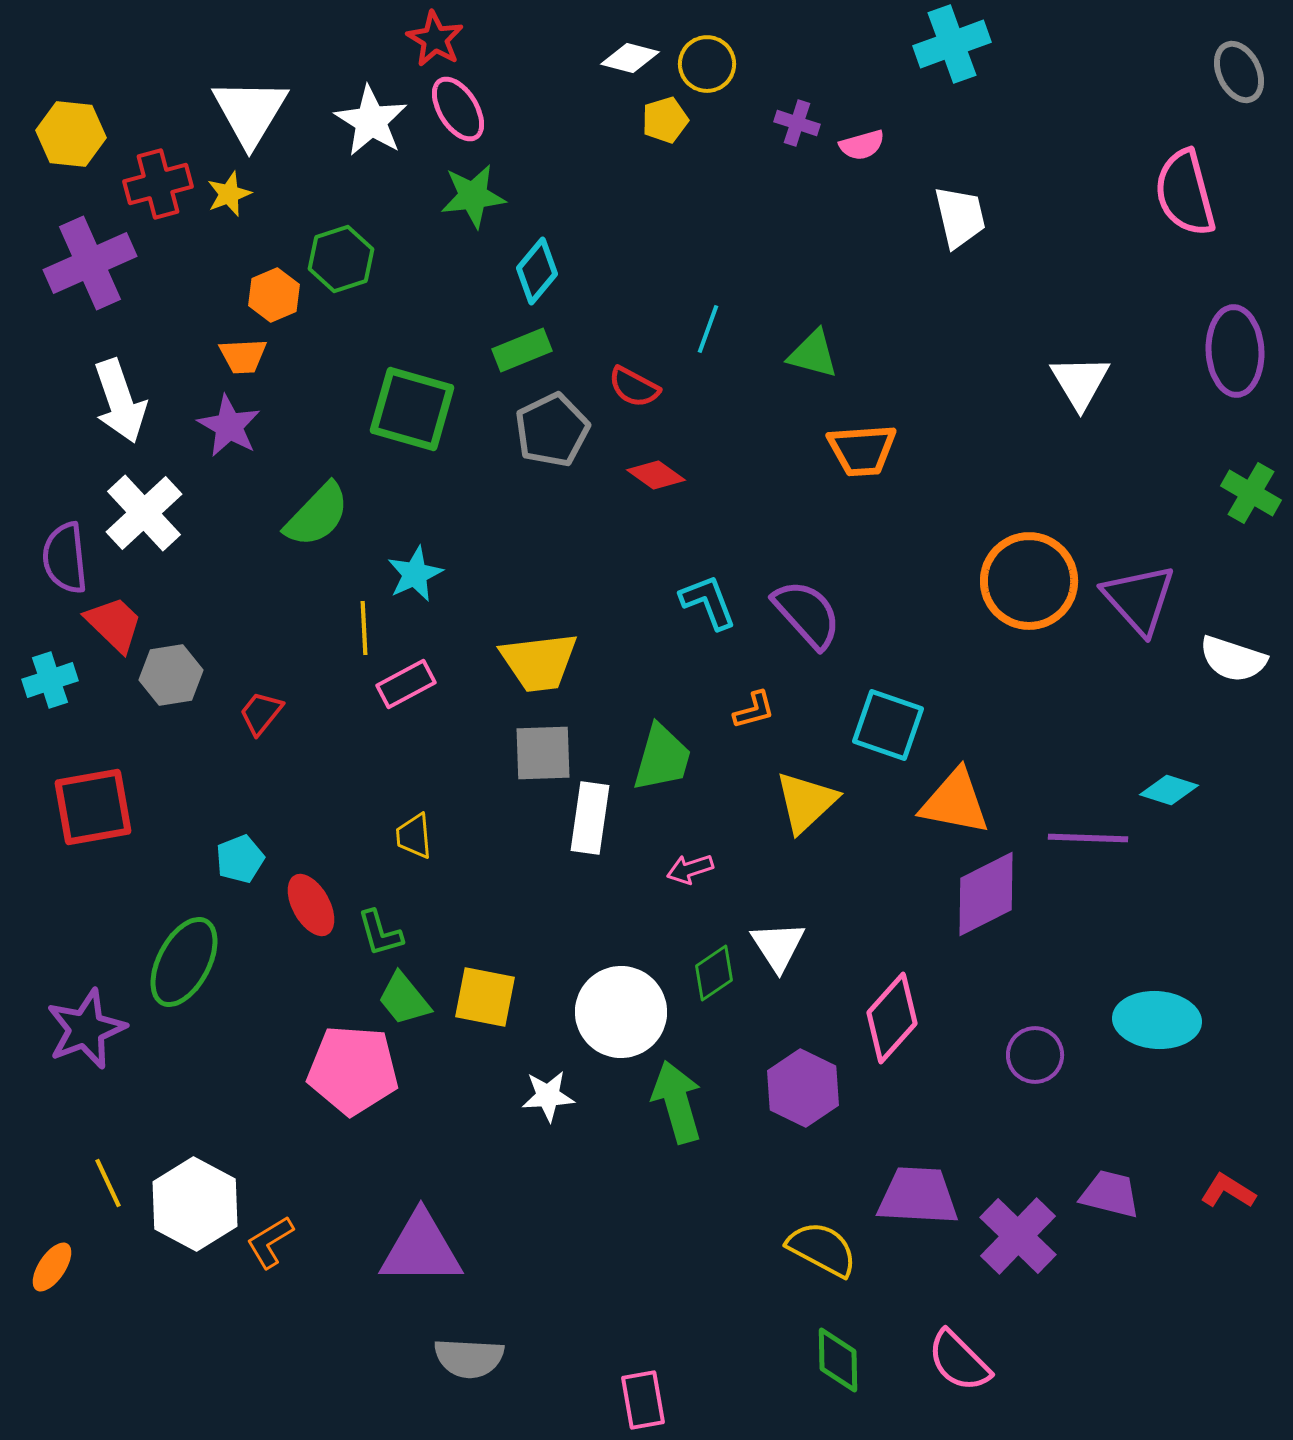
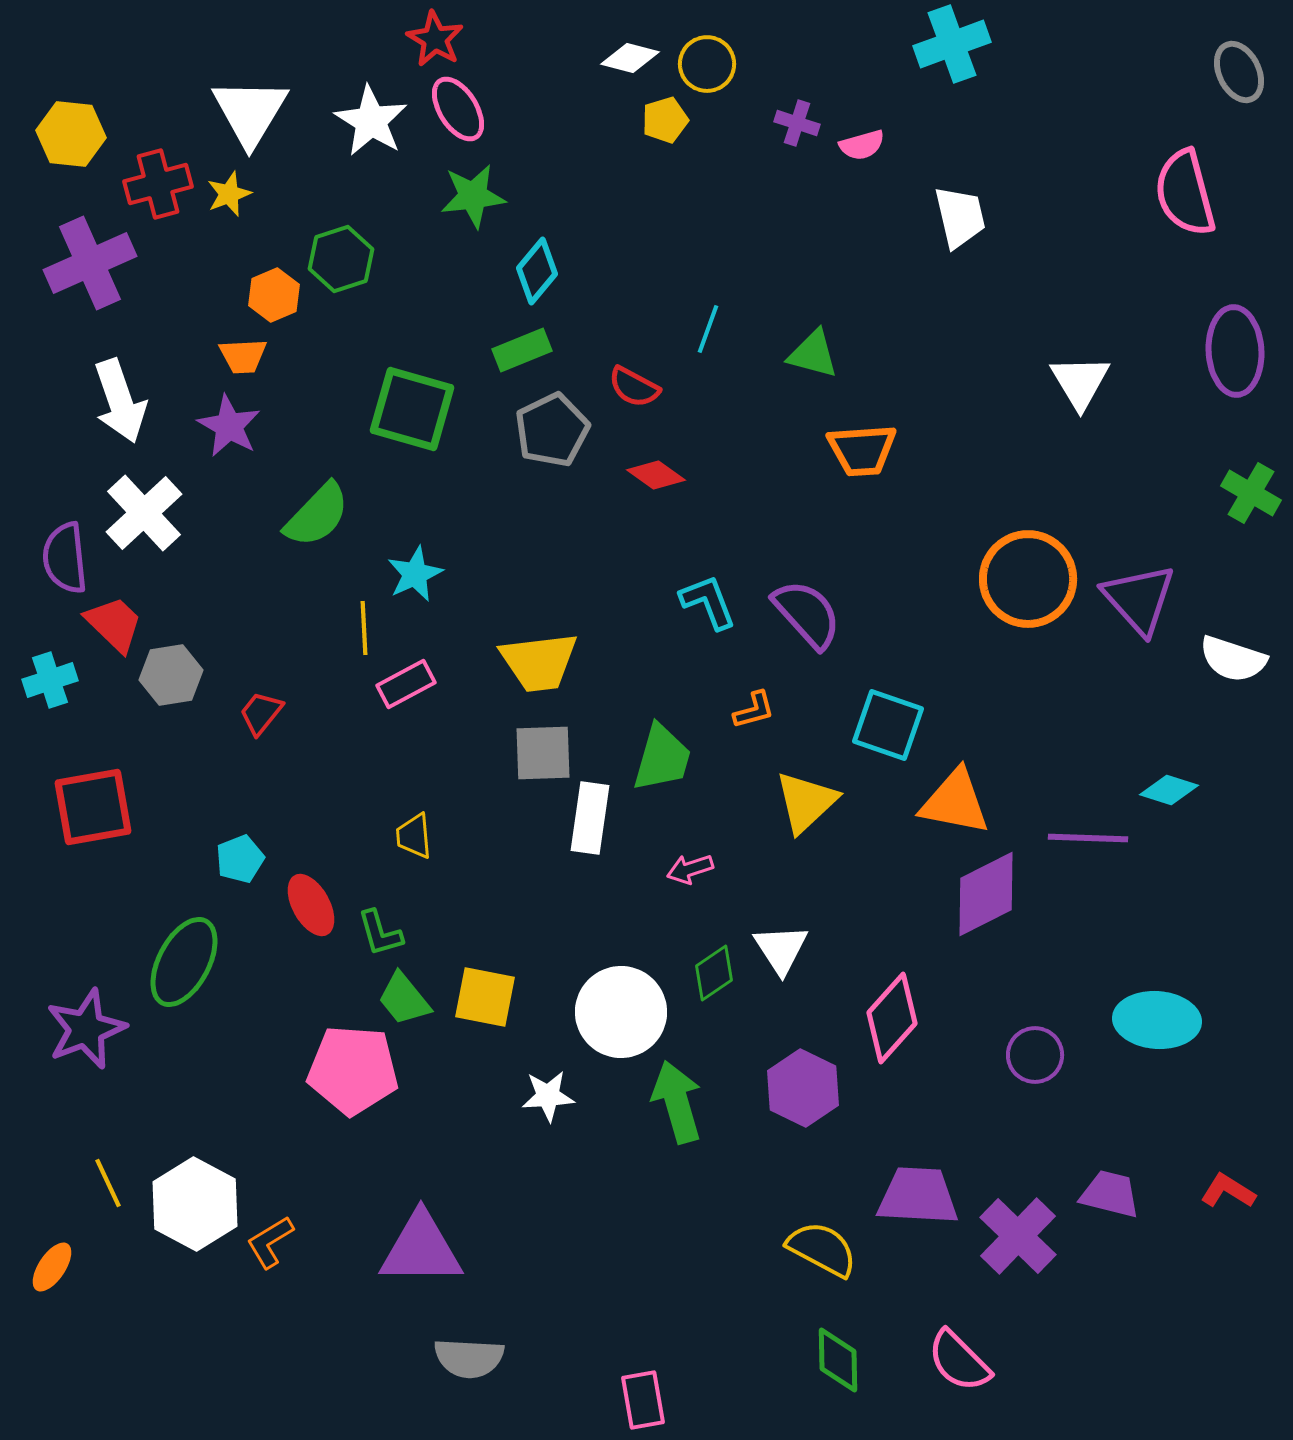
orange circle at (1029, 581): moved 1 px left, 2 px up
white triangle at (778, 946): moved 3 px right, 3 px down
